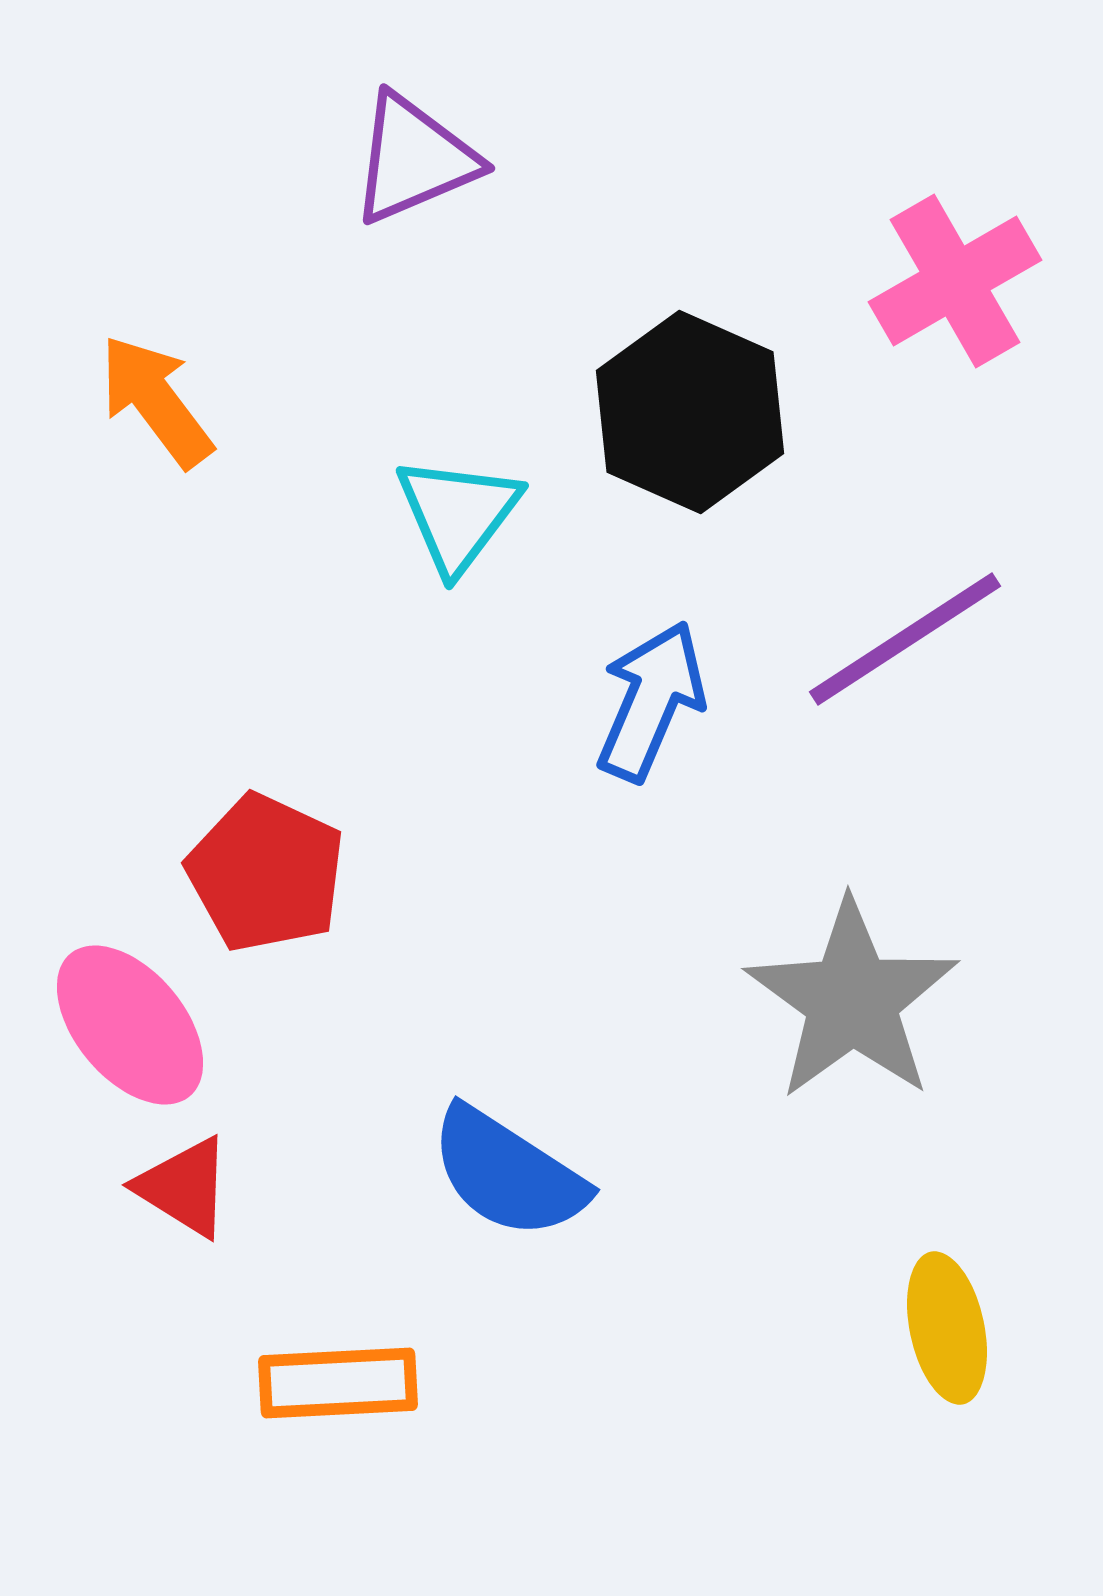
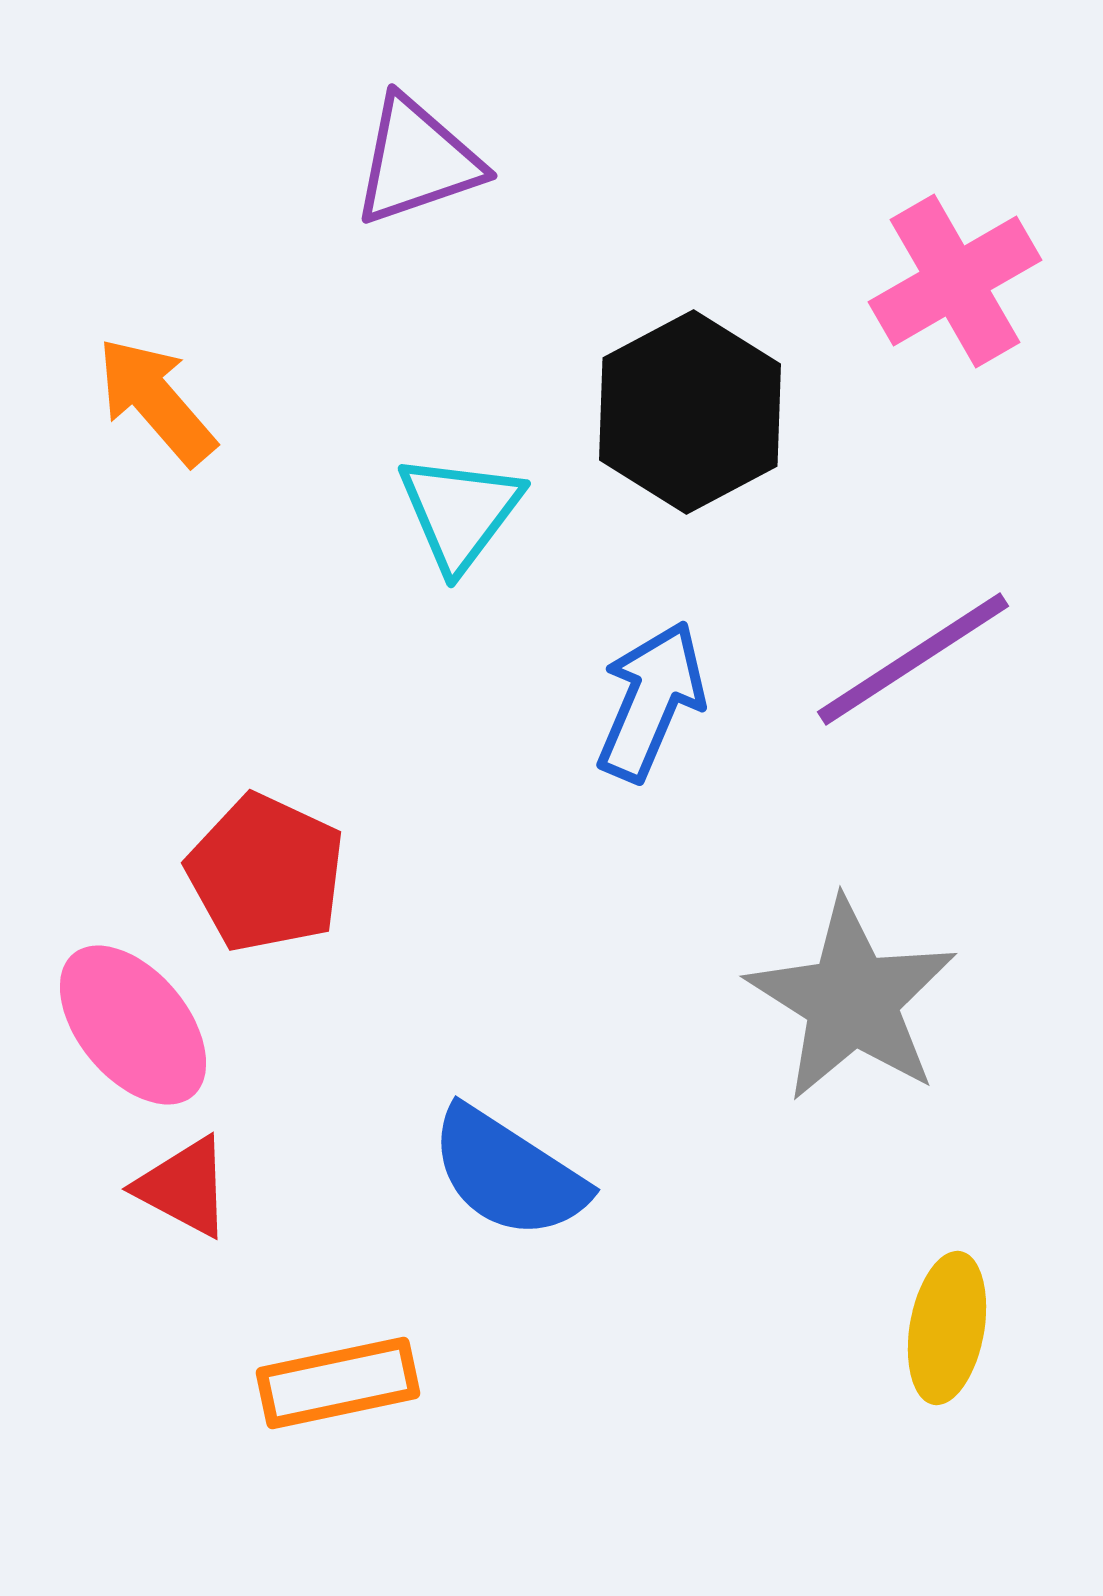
purple triangle: moved 3 px right, 2 px down; rotated 4 degrees clockwise
orange arrow: rotated 4 degrees counterclockwise
black hexagon: rotated 8 degrees clockwise
cyan triangle: moved 2 px right, 2 px up
purple line: moved 8 px right, 20 px down
gray star: rotated 4 degrees counterclockwise
pink ellipse: moved 3 px right
red triangle: rotated 4 degrees counterclockwise
yellow ellipse: rotated 22 degrees clockwise
orange rectangle: rotated 9 degrees counterclockwise
